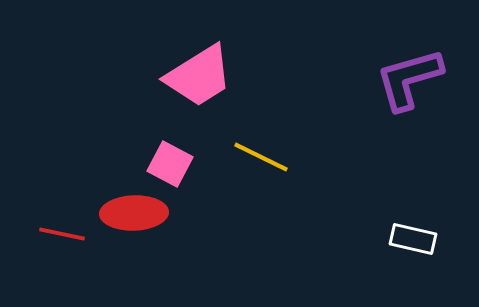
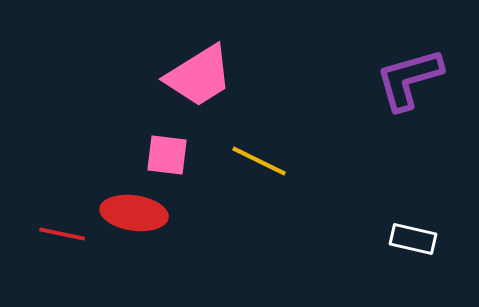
yellow line: moved 2 px left, 4 px down
pink square: moved 3 px left, 9 px up; rotated 21 degrees counterclockwise
red ellipse: rotated 10 degrees clockwise
